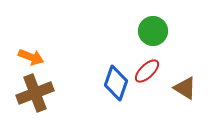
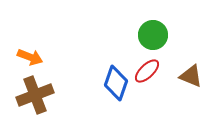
green circle: moved 4 px down
orange arrow: moved 1 px left
brown triangle: moved 6 px right, 12 px up; rotated 10 degrees counterclockwise
brown cross: moved 2 px down
